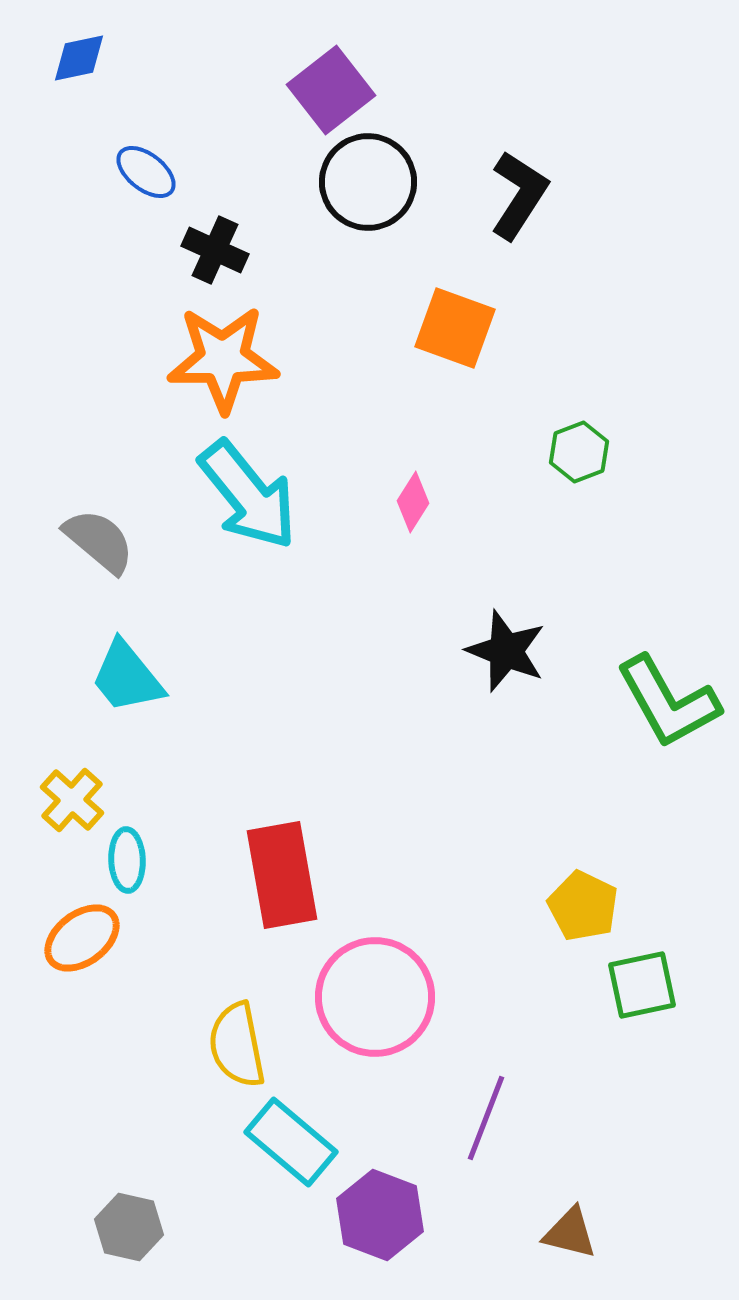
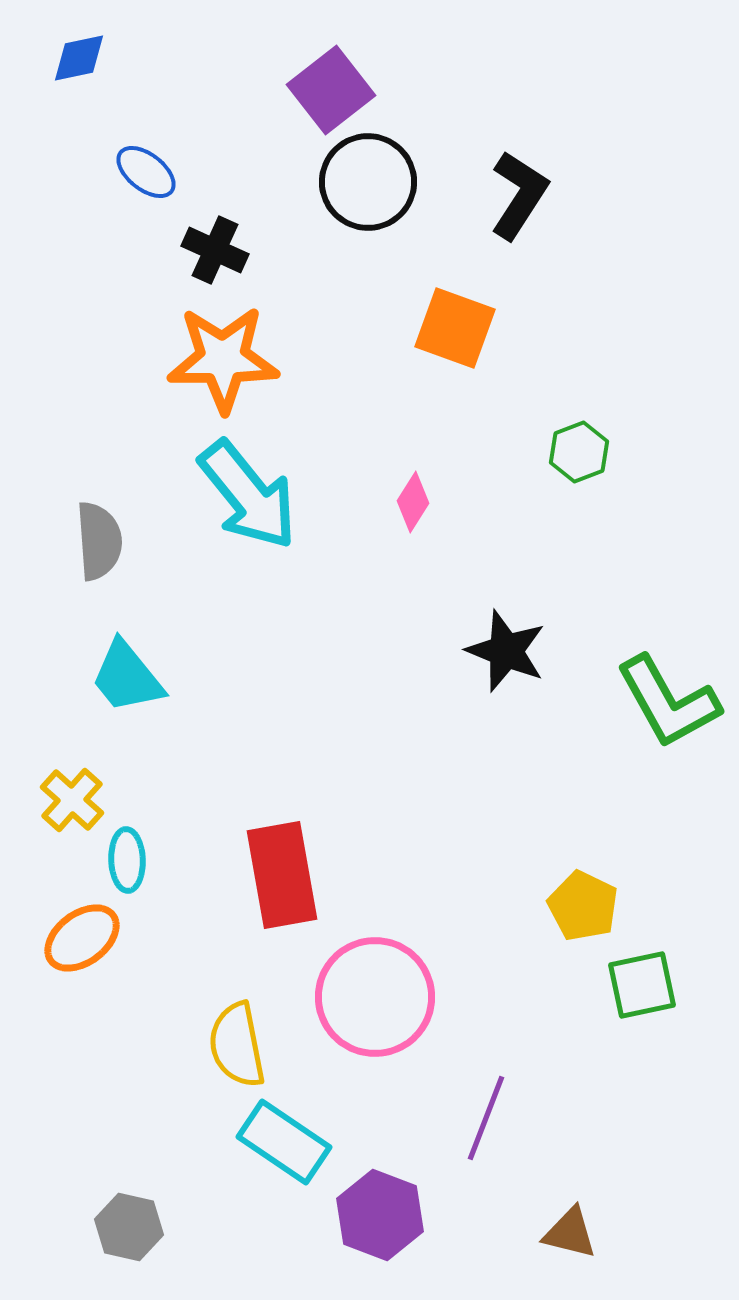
gray semicircle: rotated 46 degrees clockwise
cyan rectangle: moved 7 px left; rotated 6 degrees counterclockwise
